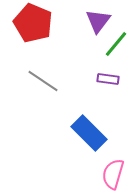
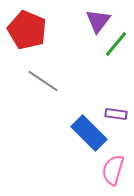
red pentagon: moved 6 px left, 7 px down
purple rectangle: moved 8 px right, 35 px down
pink semicircle: moved 4 px up
